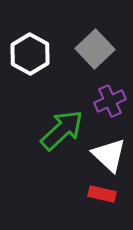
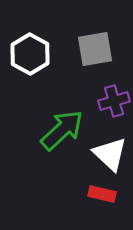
gray square: rotated 33 degrees clockwise
purple cross: moved 4 px right; rotated 8 degrees clockwise
white triangle: moved 1 px right, 1 px up
